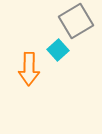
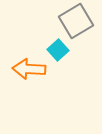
orange arrow: rotated 92 degrees clockwise
